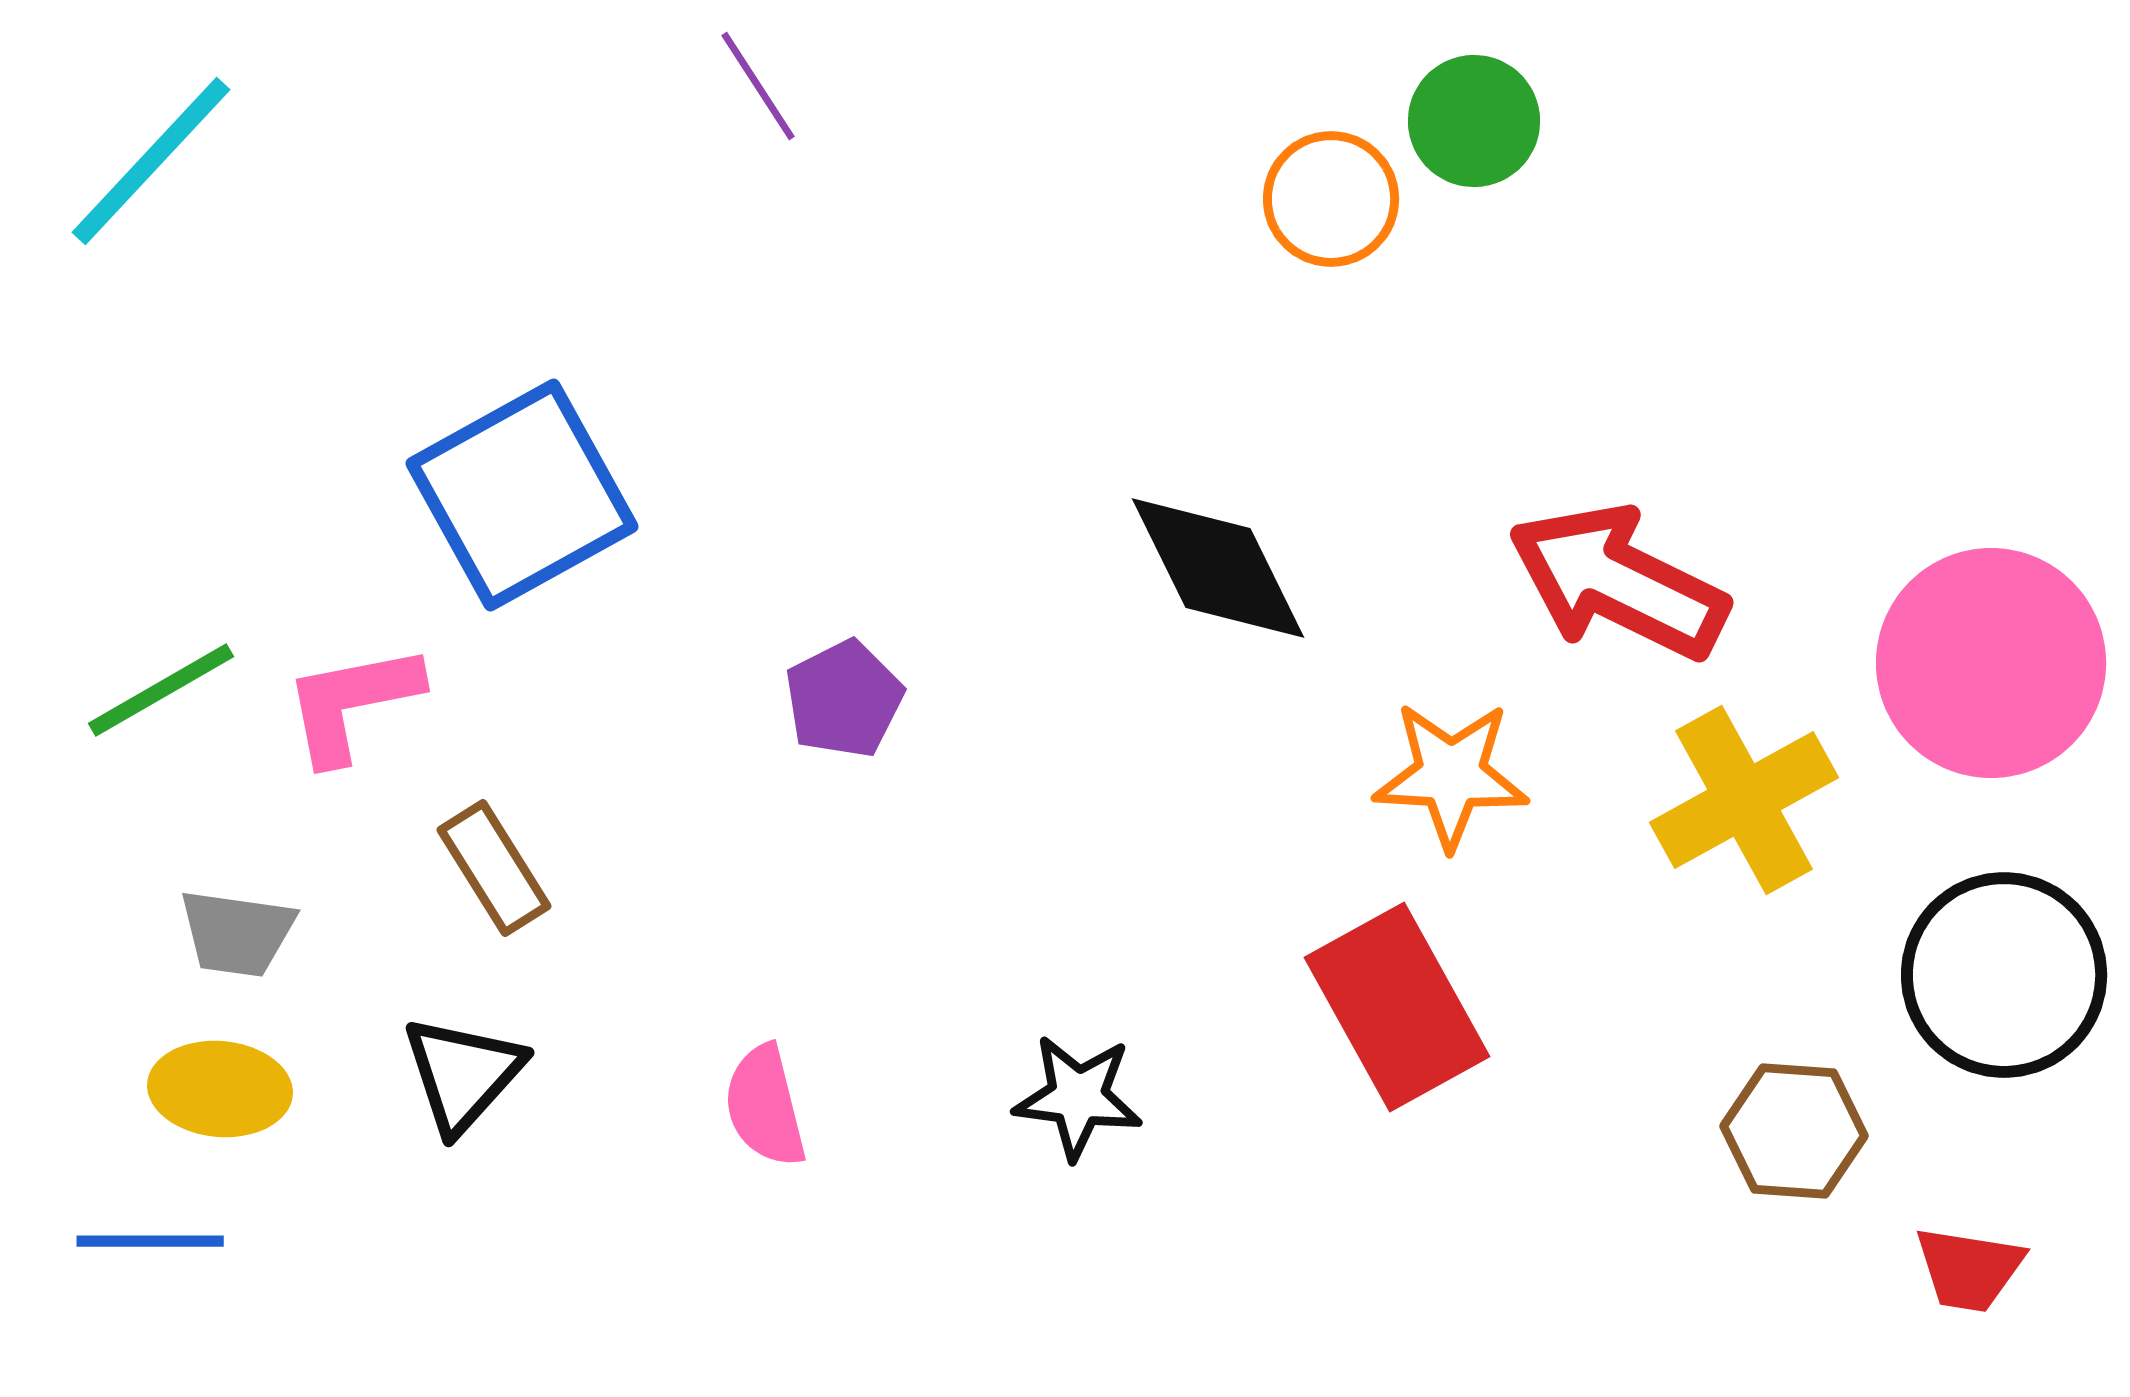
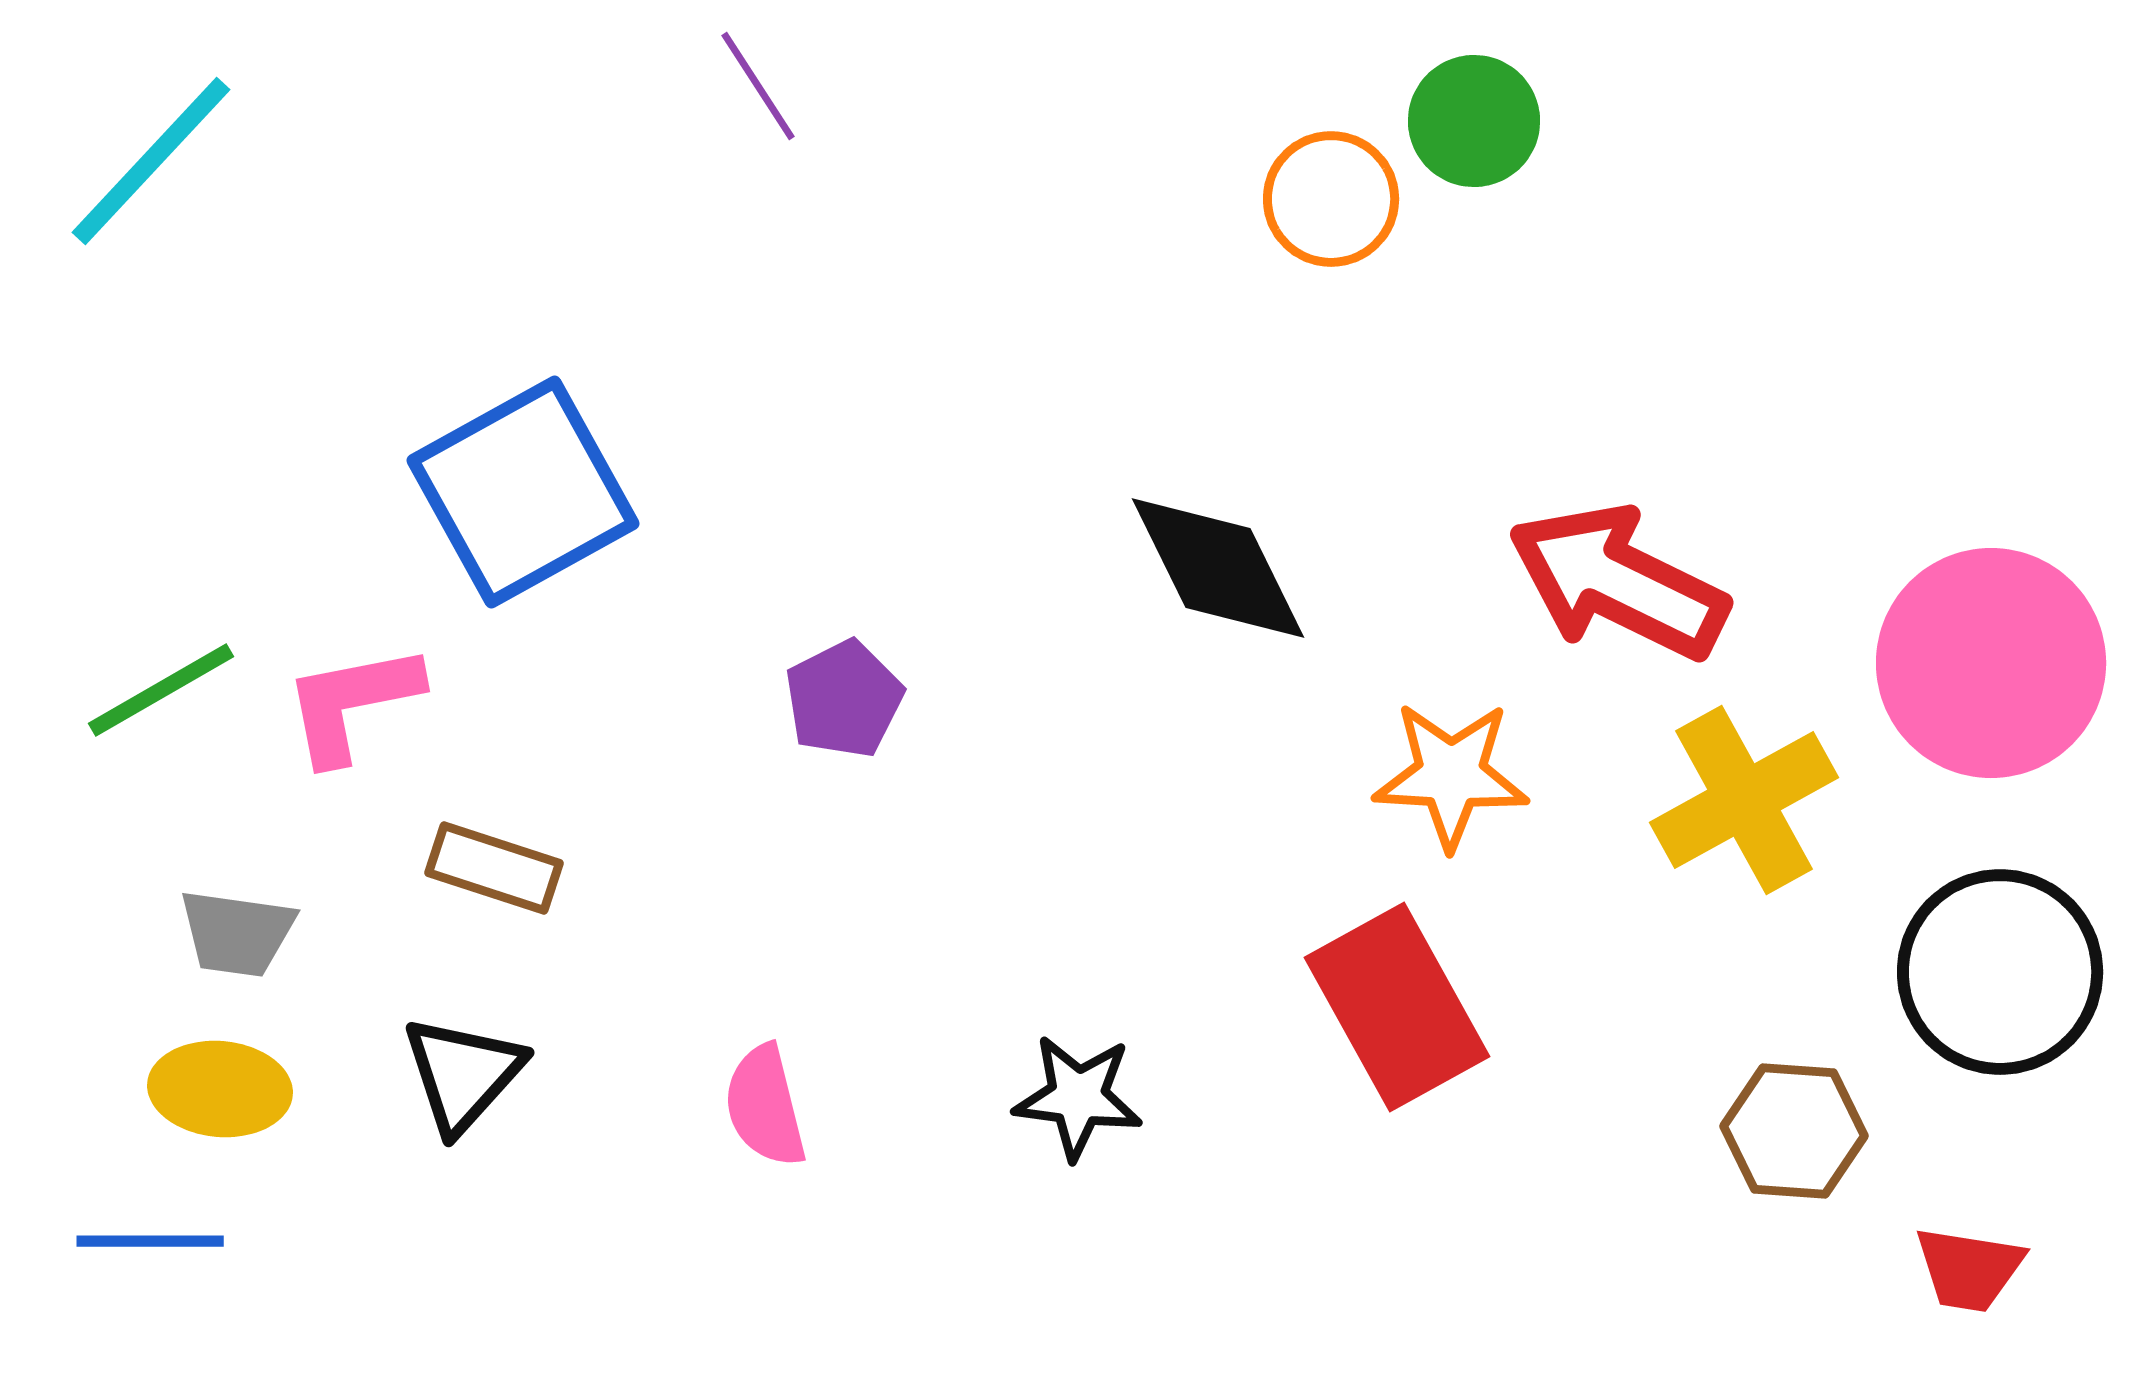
blue square: moved 1 px right, 3 px up
brown rectangle: rotated 40 degrees counterclockwise
black circle: moved 4 px left, 3 px up
